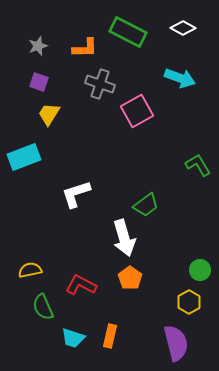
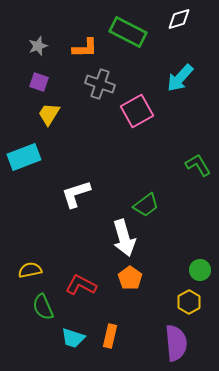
white diamond: moved 4 px left, 9 px up; rotated 45 degrees counterclockwise
cyan arrow: rotated 112 degrees clockwise
purple semicircle: rotated 9 degrees clockwise
